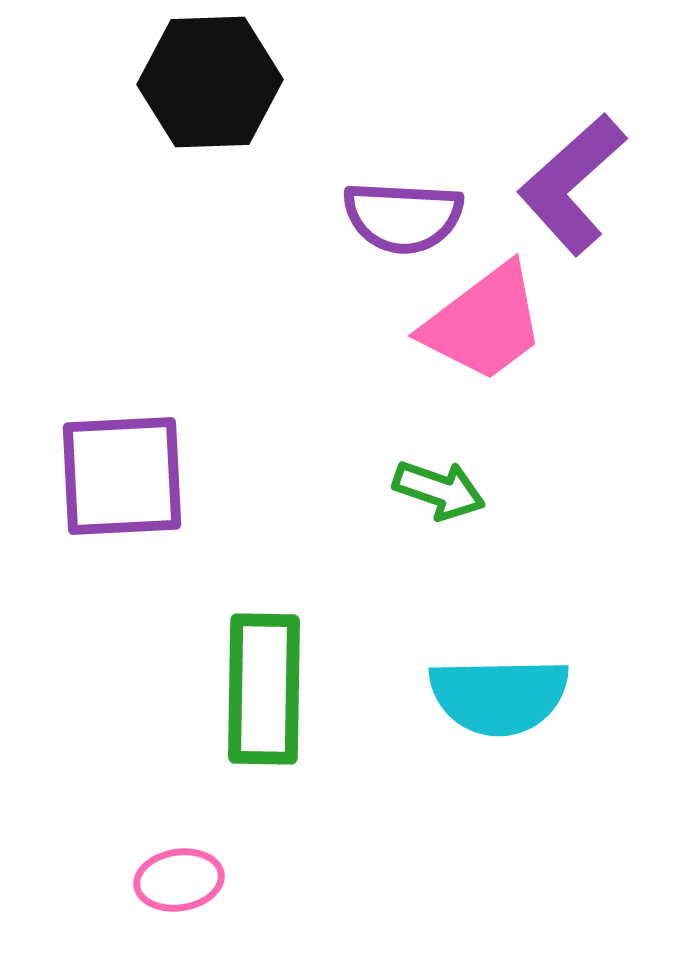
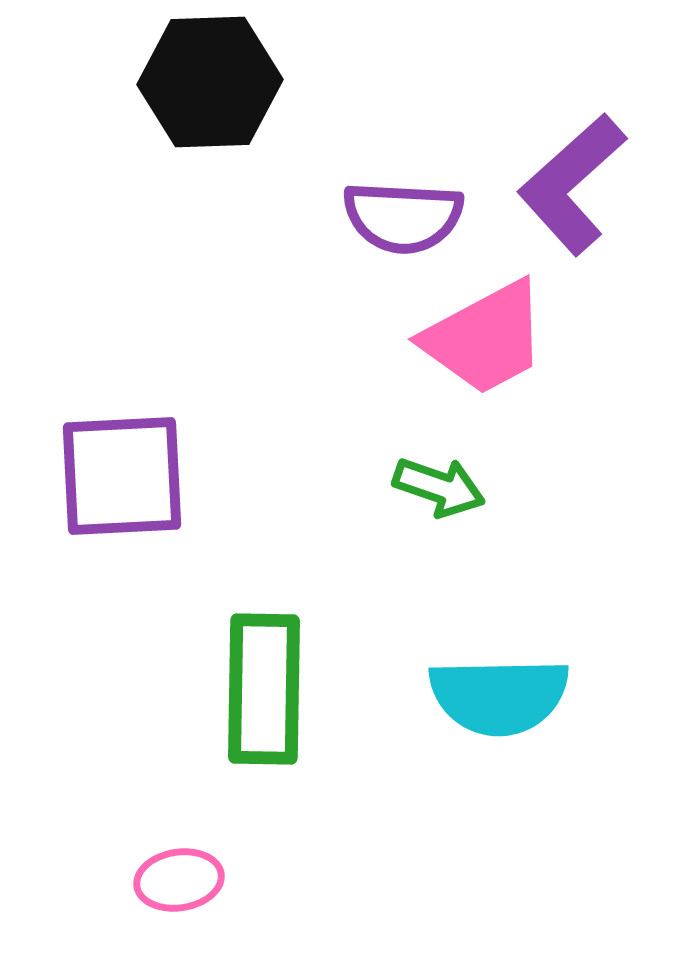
pink trapezoid: moved 1 px right, 15 px down; rotated 9 degrees clockwise
green arrow: moved 3 px up
